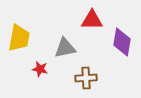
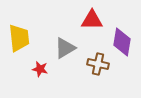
yellow trapezoid: rotated 16 degrees counterclockwise
gray triangle: rotated 20 degrees counterclockwise
brown cross: moved 12 px right, 14 px up; rotated 15 degrees clockwise
